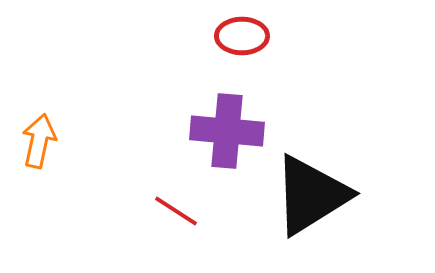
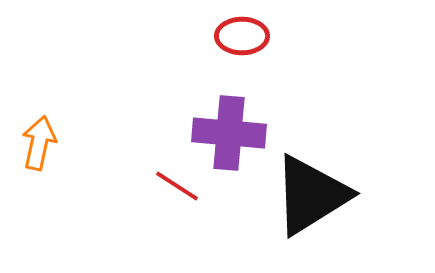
purple cross: moved 2 px right, 2 px down
orange arrow: moved 2 px down
red line: moved 1 px right, 25 px up
